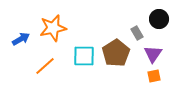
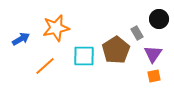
orange star: moved 3 px right
brown pentagon: moved 3 px up
